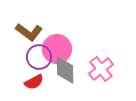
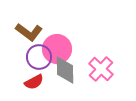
pink cross: rotated 10 degrees counterclockwise
